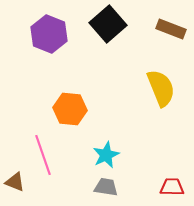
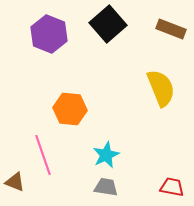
red trapezoid: rotated 10 degrees clockwise
